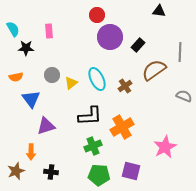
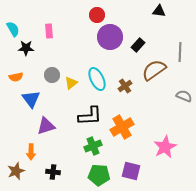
black cross: moved 2 px right
